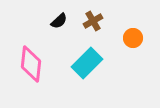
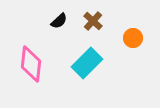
brown cross: rotated 18 degrees counterclockwise
